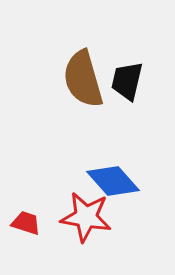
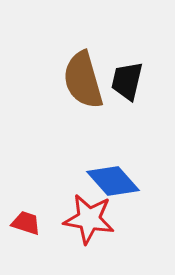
brown semicircle: moved 1 px down
red star: moved 3 px right, 2 px down
